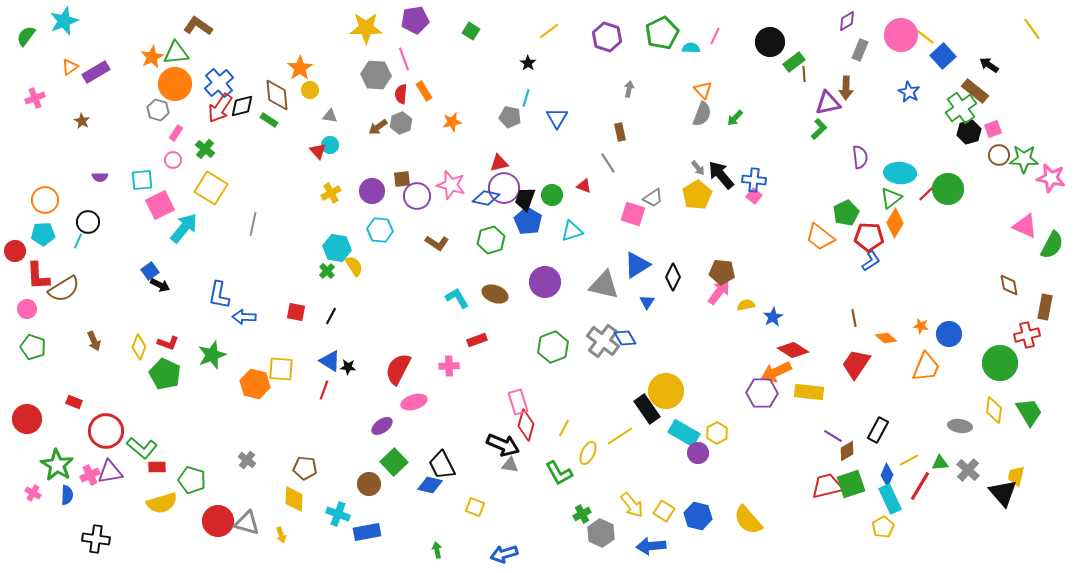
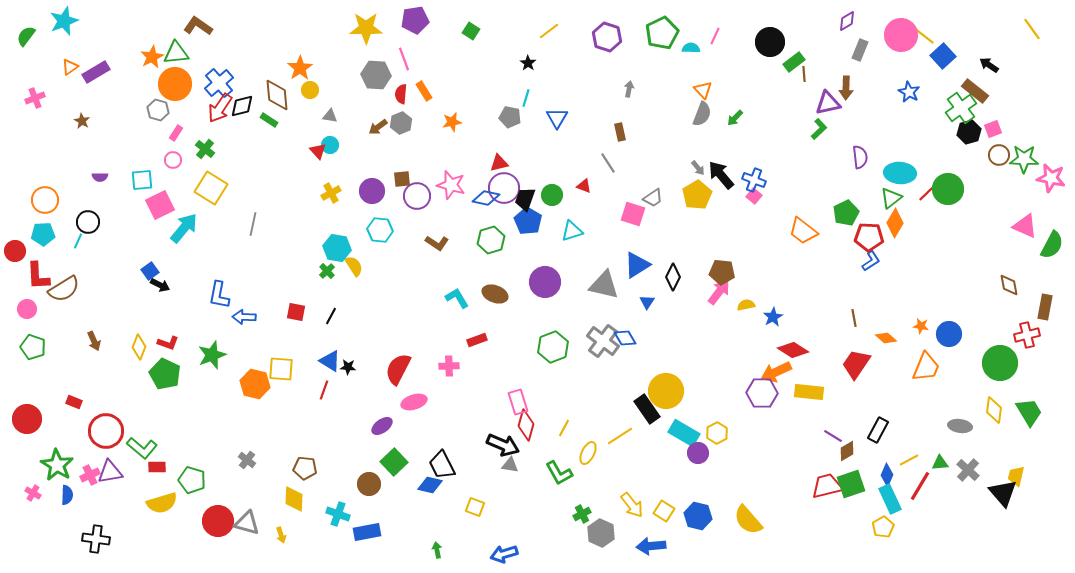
blue cross at (754, 180): rotated 15 degrees clockwise
orange trapezoid at (820, 237): moved 17 px left, 6 px up
